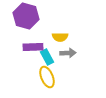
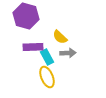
yellow semicircle: rotated 42 degrees clockwise
